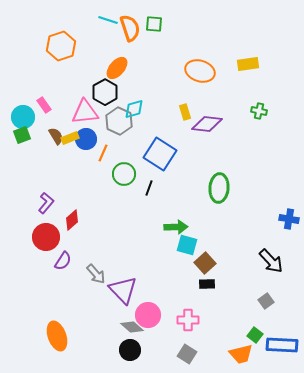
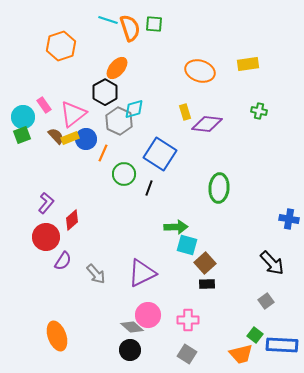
pink triangle at (85, 112): moved 12 px left, 2 px down; rotated 32 degrees counterclockwise
brown semicircle at (56, 136): rotated 12 degrees counterclockwise
black arrow at (271, 261): moved 1 px right, 2 px down
purple triangle at (123, 290): moved 19 px right, 17 px up; rotated 48 degrees clockwise
